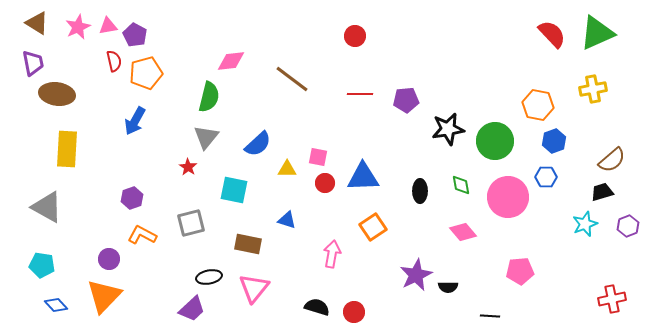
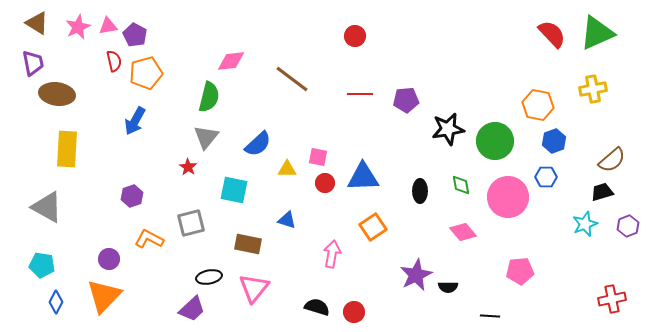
purple hexagon at (132, 198): moved 2 px up
orange L-shape at (142, 235): moved 7 px right, 4 px down
blue diamond at (56, 305): moved 3 px up; rotated 70 degrees clockwise
